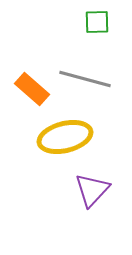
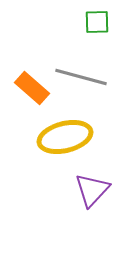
gray line: moved 4 px left, 2 px up
orange rectangle: moved 1 px up
